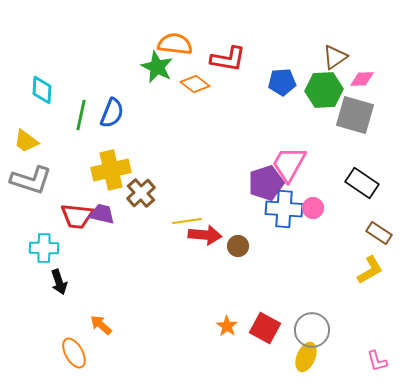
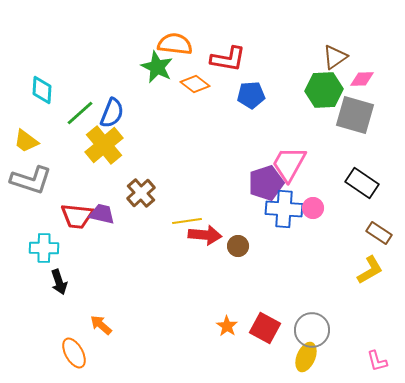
blue pentagon: moved 31 px left, 13 px down
green line: moved 1 px left, 2 px up; rotated 36 degrees clockwise
yellow cross: moved 7 px left, 25 px up; rotated 27 degrees counterclockwise
